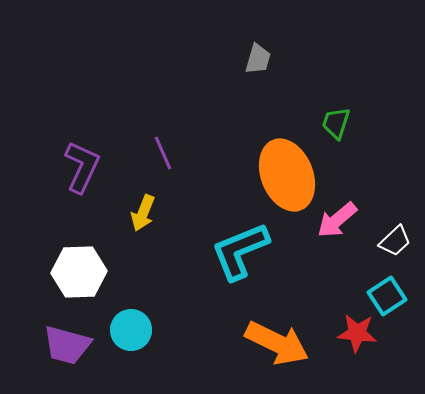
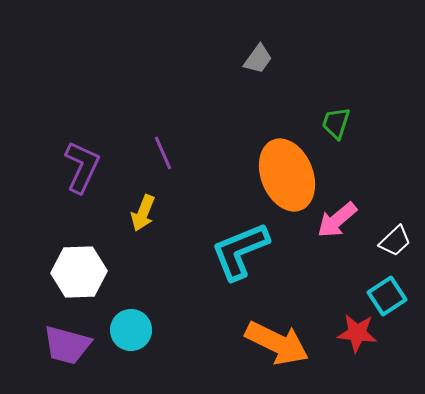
gray trapezoid: rotated 20 degrees clockwise
